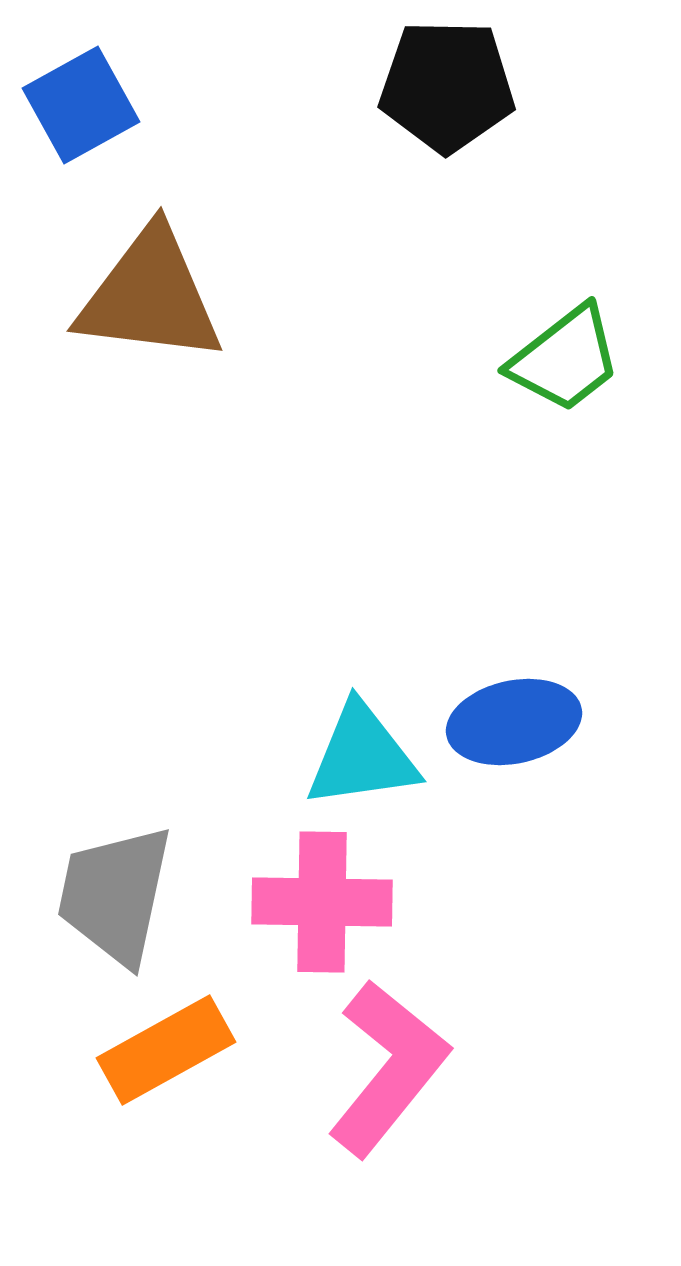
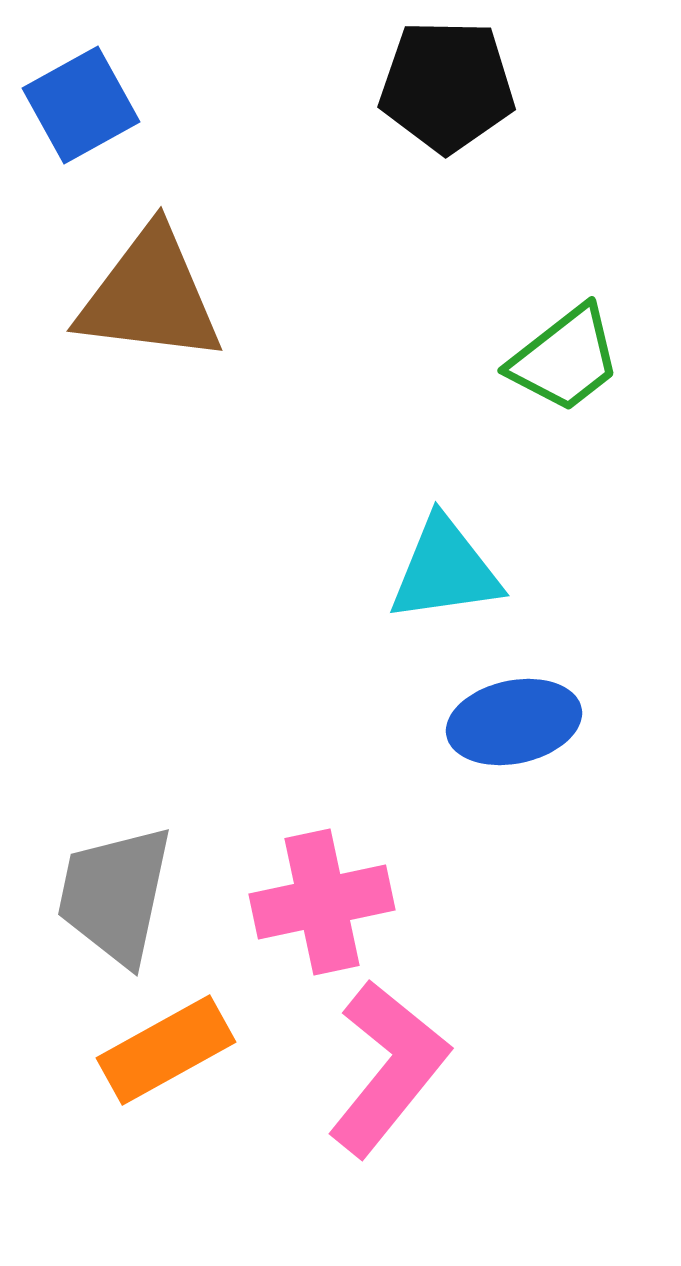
cyan triangle: moved 83 px right, 186 px up
pink cross: rotated 13 degrees counterclockwise
